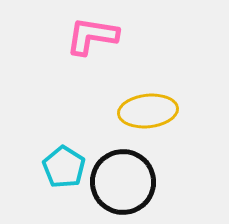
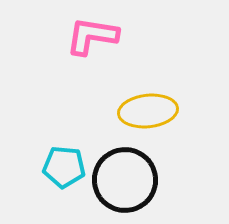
cyan pentagon: rotated 27 degrees counterclockwise
black circle: moved 2 px right, 2 px up
